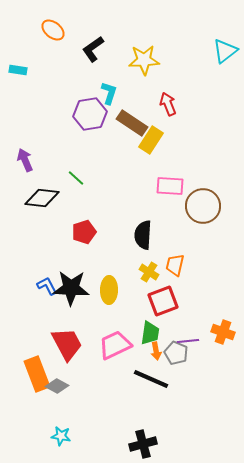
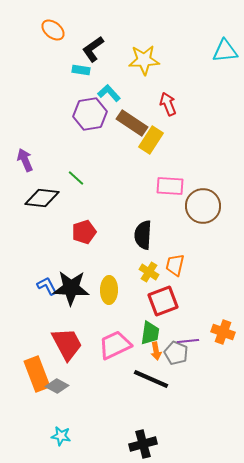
cyan triangle: rotated 32 degrees clockwise
cyan rectangle: moved 63 px right
cyan L-shape: rotated 60 degrees counterclockwise
